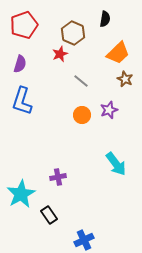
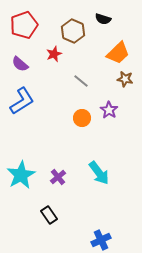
black semicircle: moved 2 px left; rotated 98 degrees clockwise
brown hexagon: moved 2 px up
red star: moved 6 px left
purple semicircle: rotated 114 degrees clockwise
brown star: rotated 14 degrees counterclockwise
blue L-shape: rotated 140 degrees counterclockwise
purple star: rotated 18 degrees counterclockwise
orange circle: moved 3 px down
cyan arrow: moved 17 px left, 9 px down
purple cross: rotated 28 degrees counterclockwise
cyan star: moved 19 px up
blue cross: moved 17 px right
